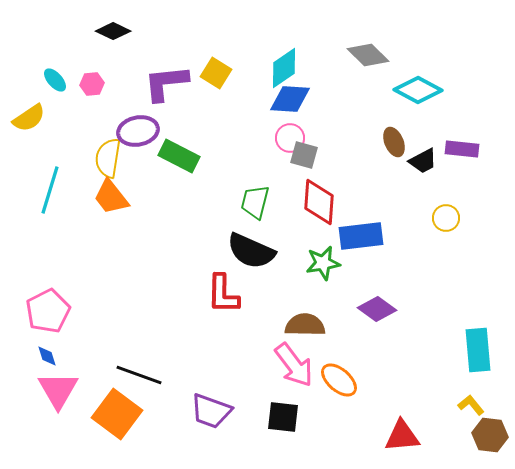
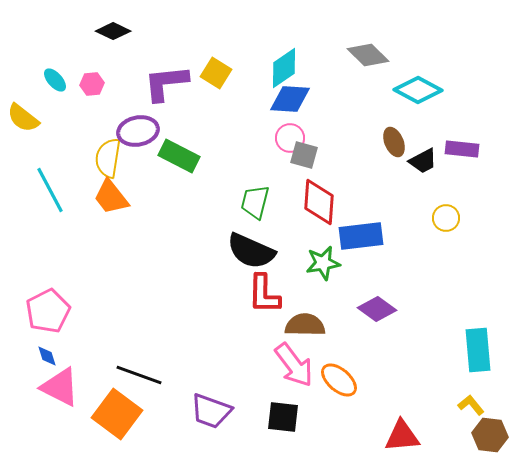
yellow semicircle at (29, 118): moved 6 px left; rotated 72 degrees clockwise
cyan line at (50, 190): rotated 45 degrees counterclockwise
red L-shape at (223, 294): moved 41 px right
pink triangle at (58, 390): moved 2 px right, 3 px up; rotated 33 degrees counterclockwise
